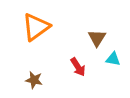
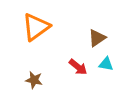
brown triangle: rotated 24 degrees clockwise
cyan triangle: moved 7 px left, 5 px down
red arrow: rotated 18 degrees counterclockwise
